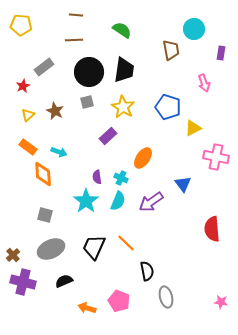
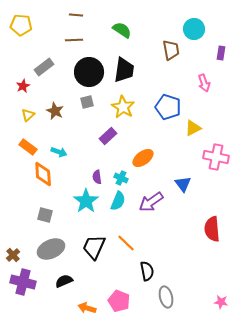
orange ellipse at (143, 158): rotated 20 degrees clockwise
